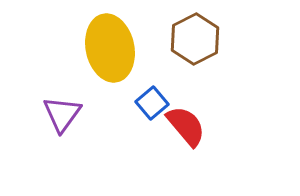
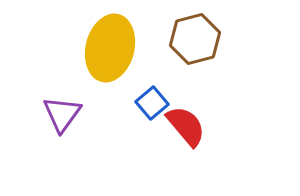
brown hexagon: rotated 12 degrees clockwise
yellow ellipse: rotated 26 degrees clockwise
